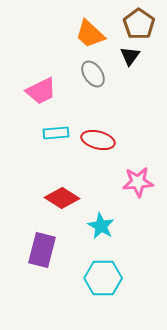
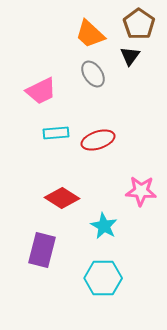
red ellipse: rotated 32 degrees counterclockwise
pink star: moved 3 px right, 9 px down; rotated 8 degrees clockwise
cyan star: moved 3 px right
